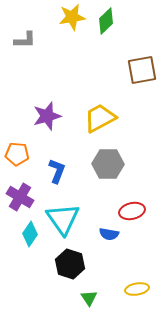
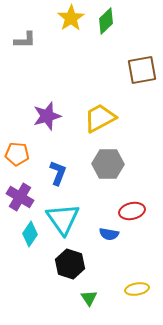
yellow star: moved 1 px left, 1 px down; rotated 24 degrees counterclockwise
blue L-shape: moved 1 px right, 2 px down
